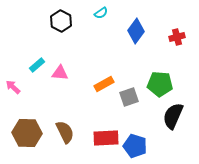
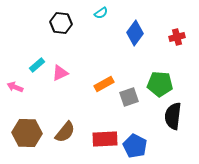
black hexagon: moved 2 px down; rotated 20 degrees counterclockwise
blue diamond: moved 1 px left, 2 px down
pink triangle: rotated 30 degrees counterclockwise
pink arrow: moved 2 px right; rotated 21 degrees counterclockwise
black semicircle: rotated 16 degrees counterclockwise
brown semicircle: rotated 65 degrees clockwise
red rectangle: moved 1 px left, 1 px down
blue pentagon: rotated 10 degrees clockwise
